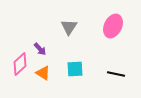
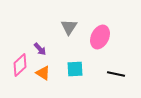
pink ellipse: moved 13 px left, 11 px down
pink diamond: moved 1 px down
